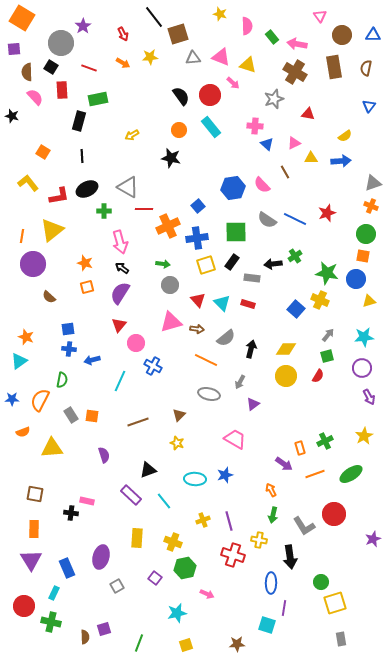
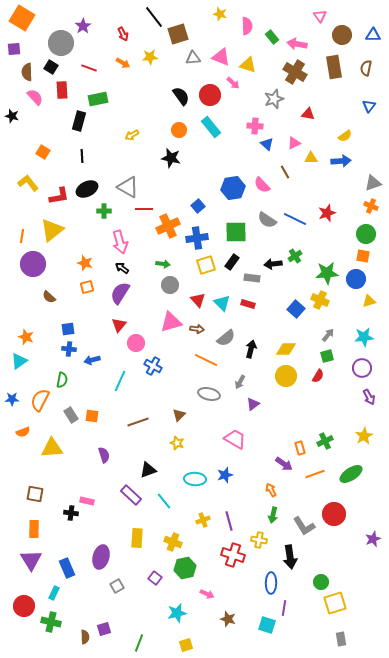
green star at (327, 273): rotated 15 degrees counterclockwise
brown star at (237, 644): moved 9 px left, 25 px up; rotated 21 degrees clockwise
